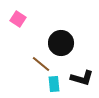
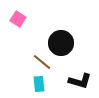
brown line: moved 1 px right, 2 px up
black L-shape: moved 2 px left, 3 px down
cyan rectangle: moved 15 px left
